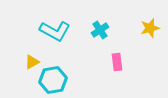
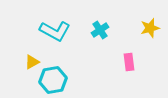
pink rectangle: moved 12 px right
